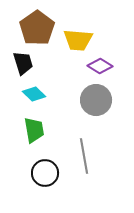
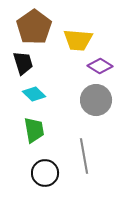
brown pentagon: moved 3 px left, 1 px up
